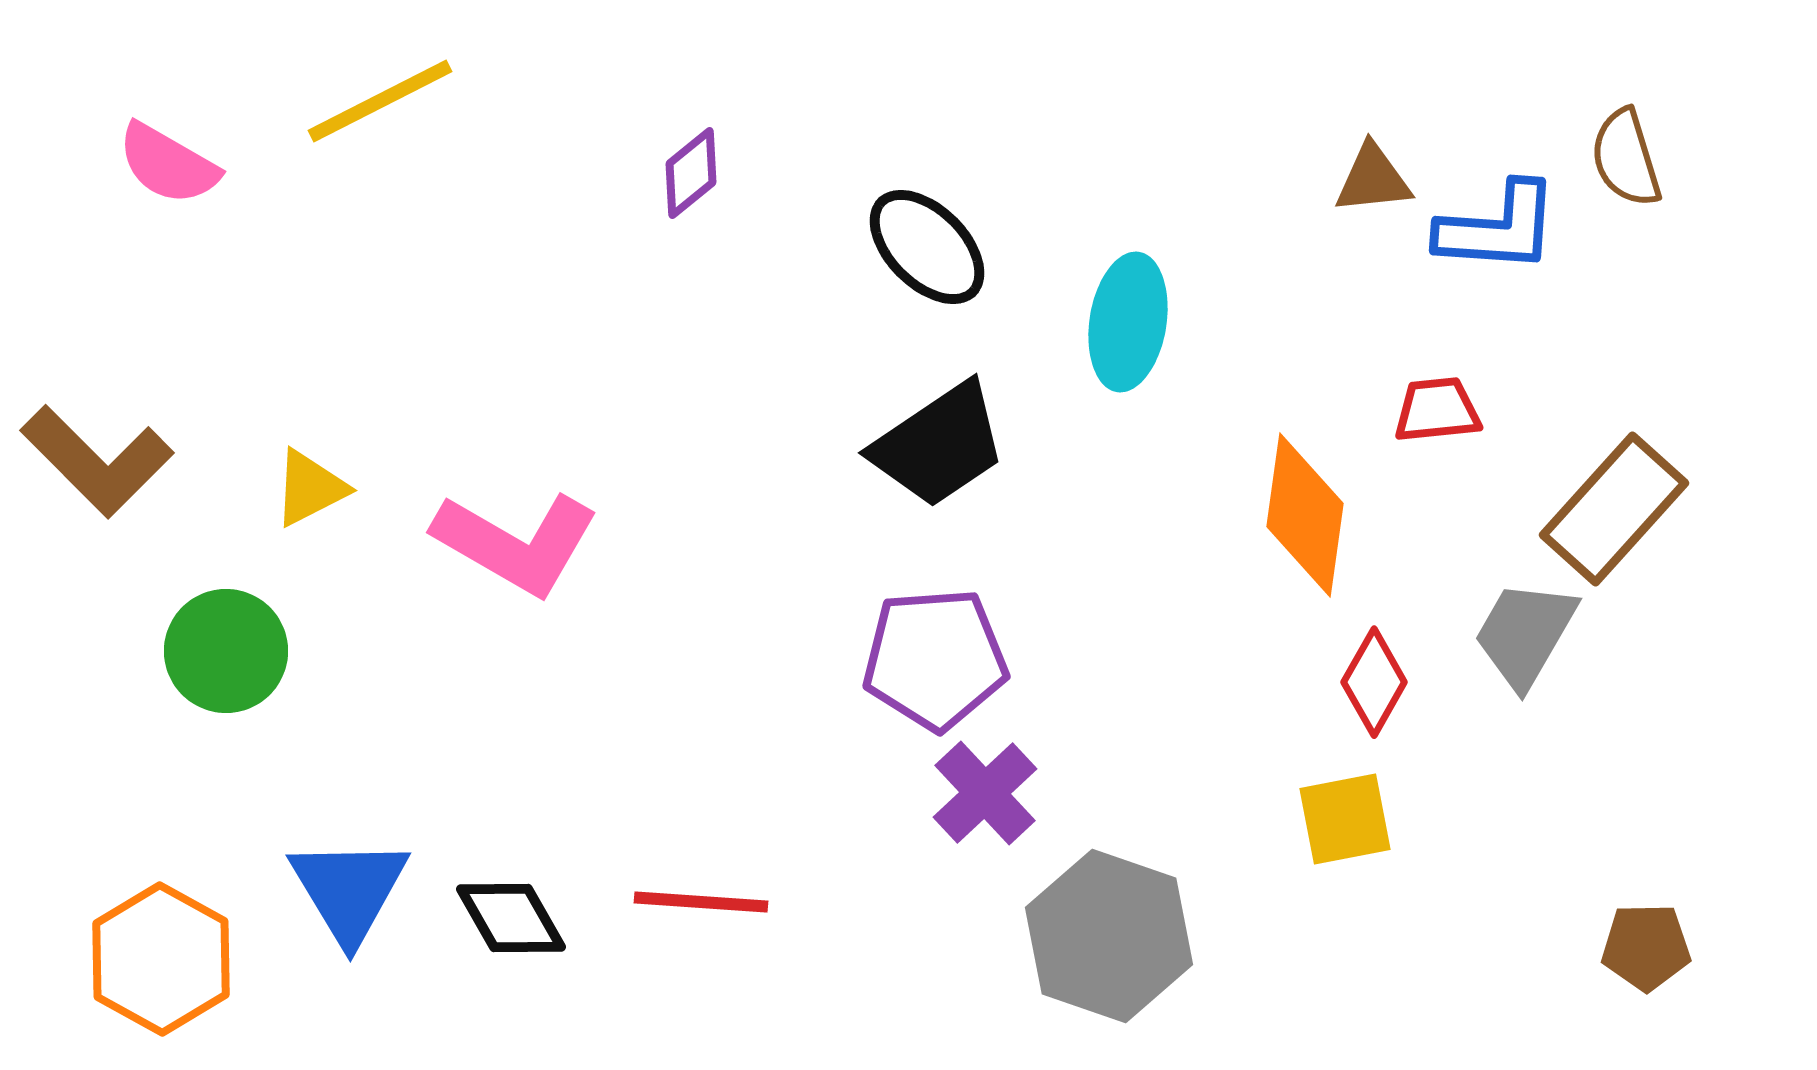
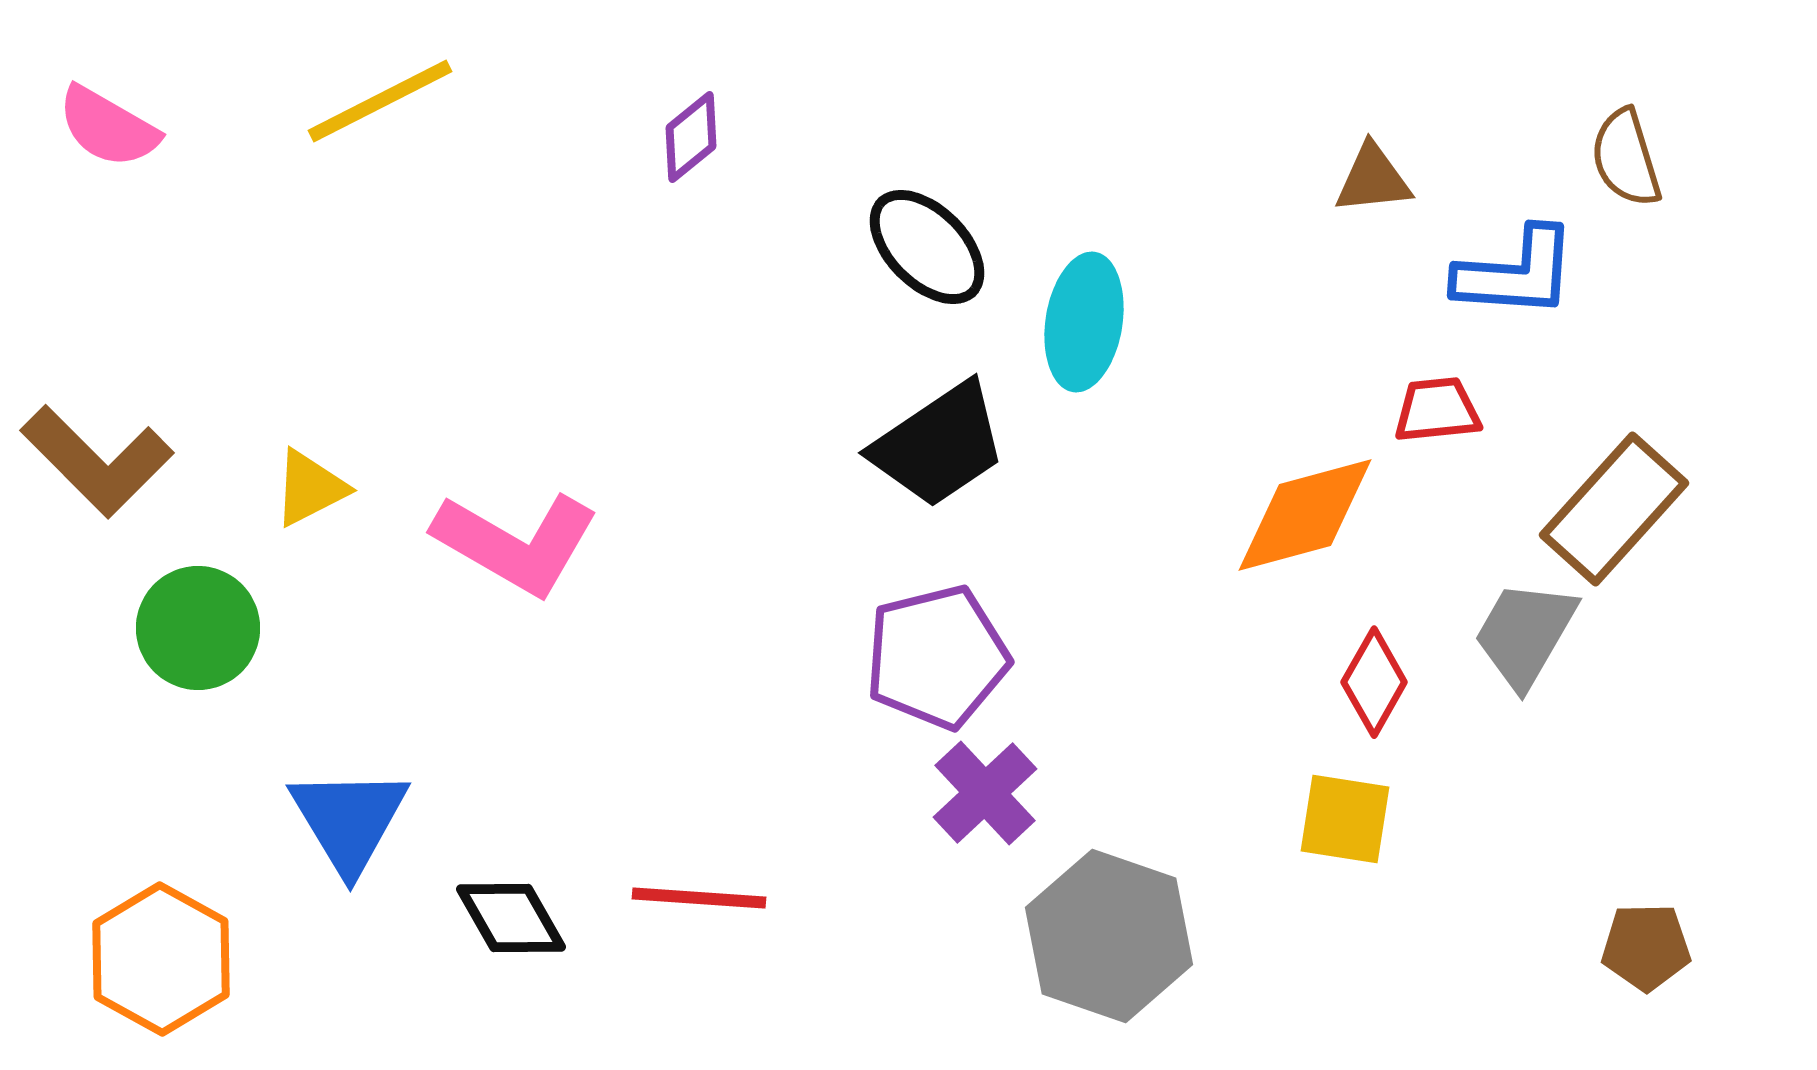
pink semicircle: moved 60 px left, 37 px up
purple diamond: moved 36 px up
blue L-shape: moved 18 px right, 45 px down
cyan ellipse: moved 44 px left
orange diamond: rotated 67 degrees clockwise
green circle: moved 28 px left, 23 px up
purple pentagon: moved 2 px right, 2 px up; rotated 10 degrees counterclockwise
yellow square: rotated 20 degrees clockwise
blue triangle: moved 70 px up
red line: moved 2 px left, 4 px up
